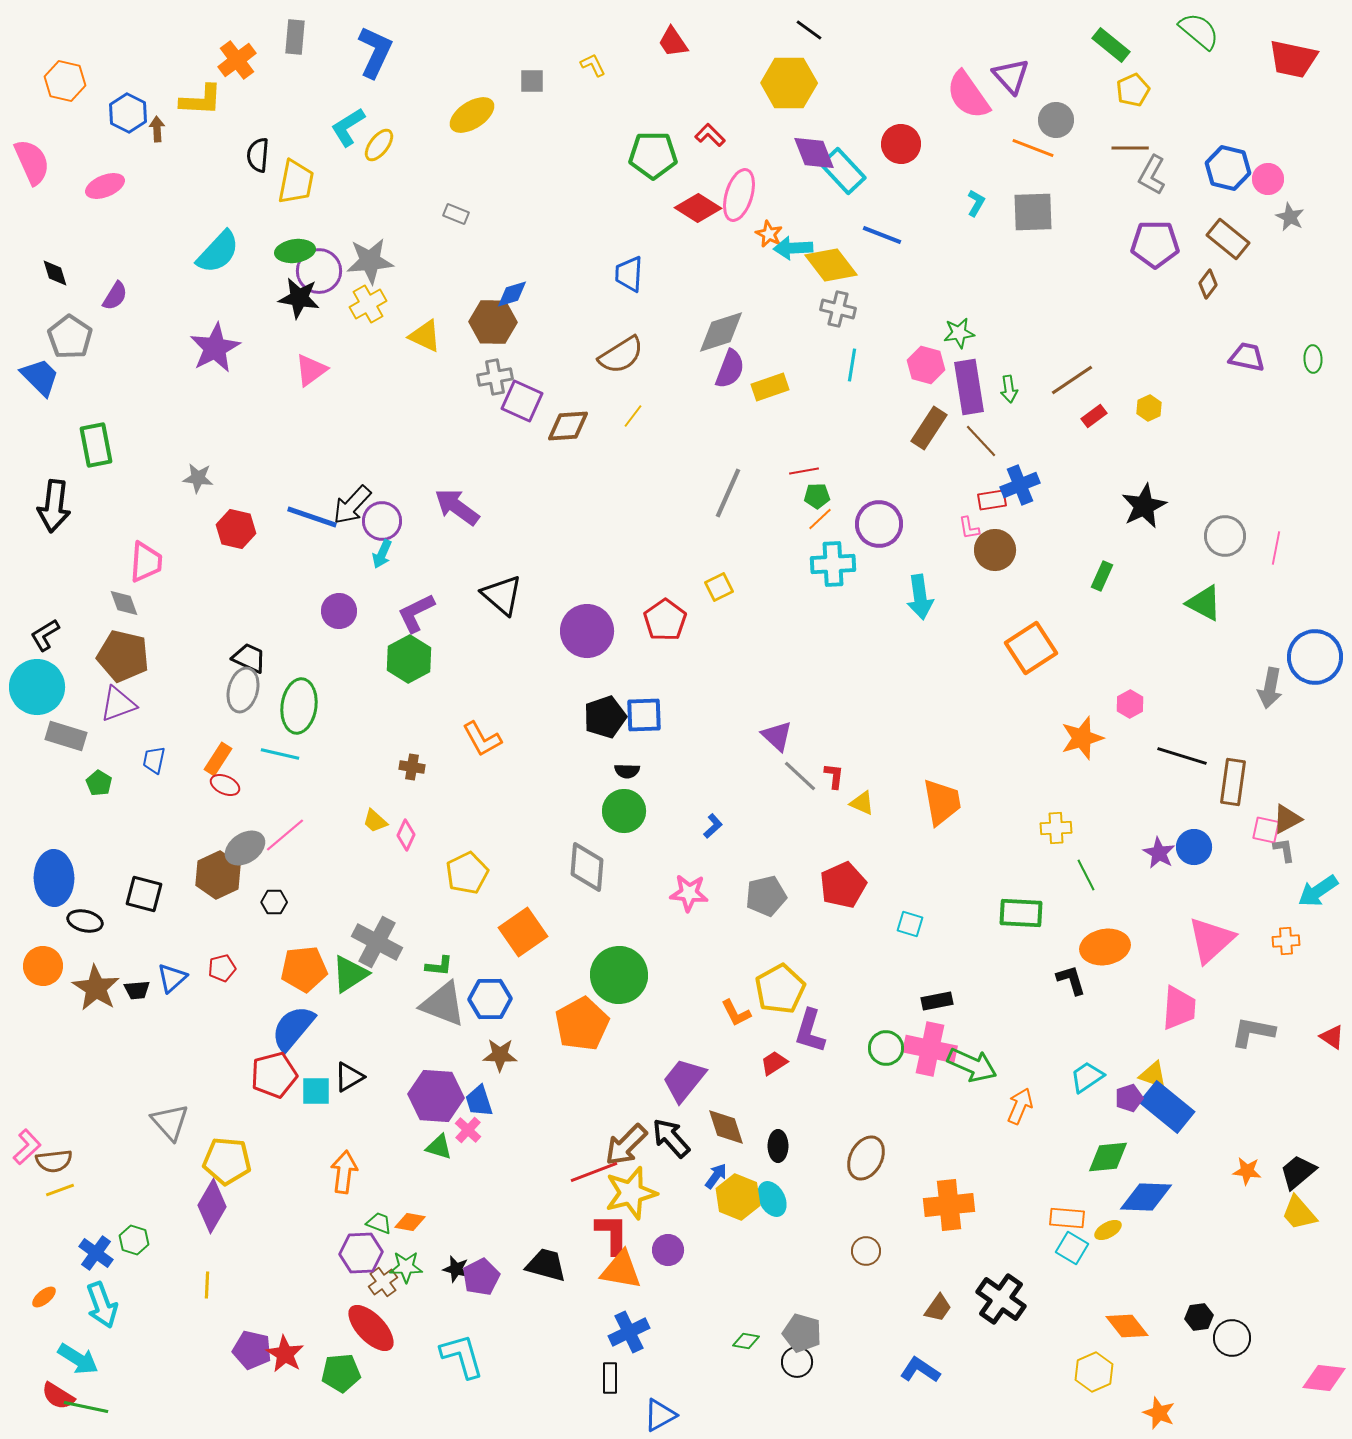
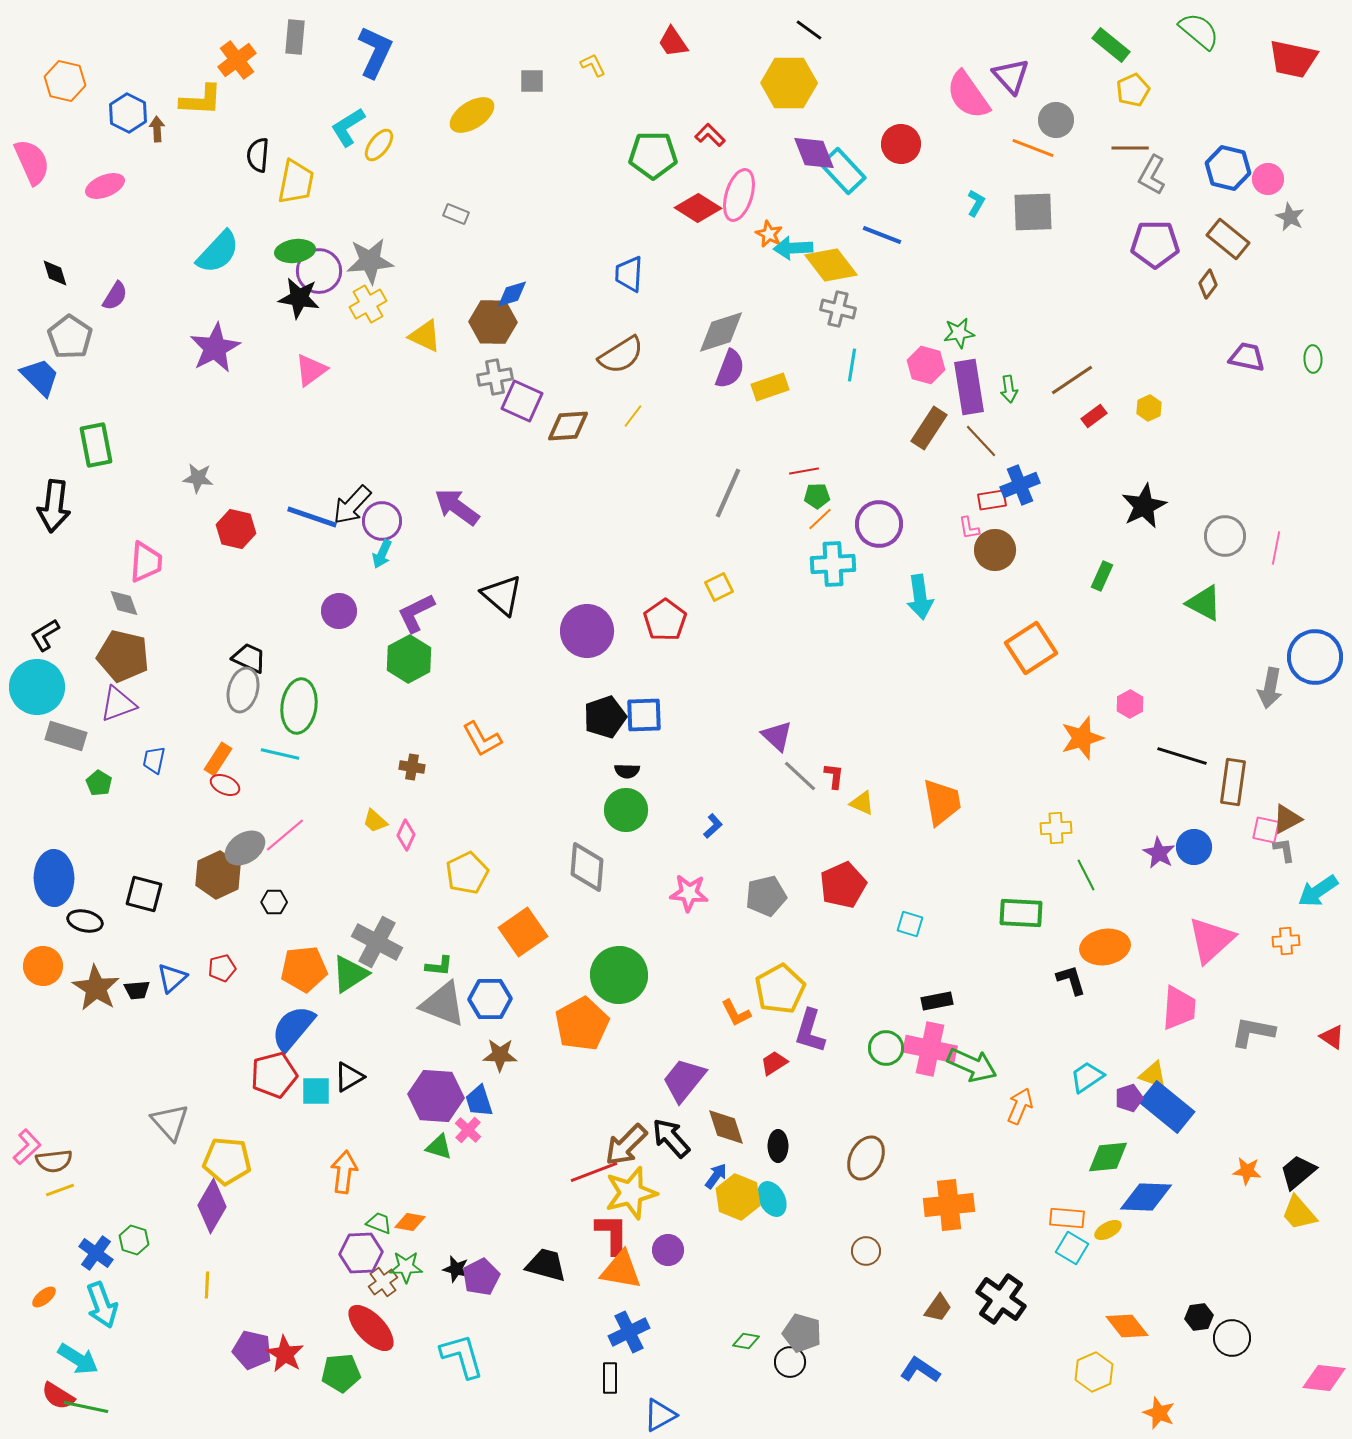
green circle at (624, 811): moved 2 px right, 1 px up
black circle at (797, 1362): moved 7 px left
